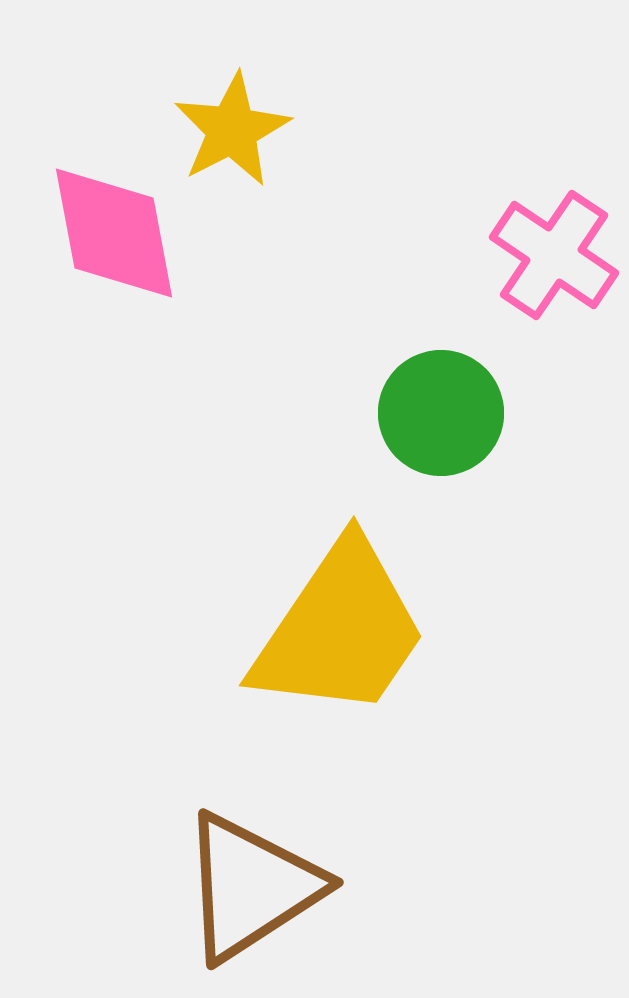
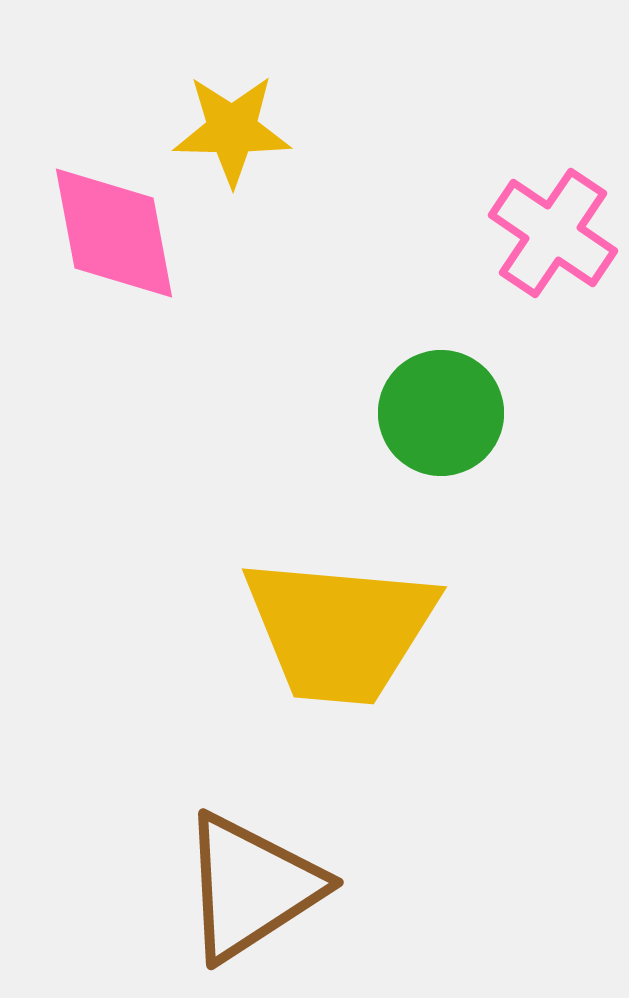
yellow star: rotated 28 degrees clockwise
pink cross: moved 1 px left, 22 px up
yellow trapezoid: rotated 61 degrees clockwise
